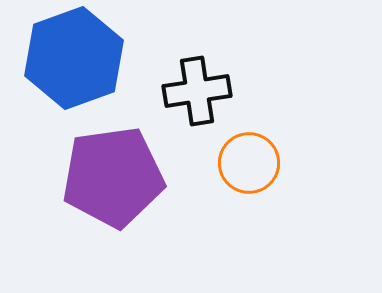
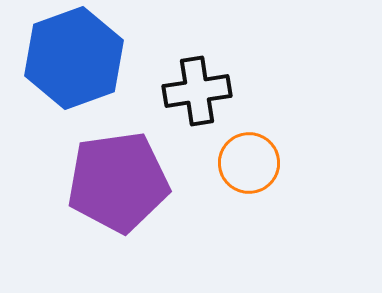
purple pentagon: moved 5 px right, 5 px down
